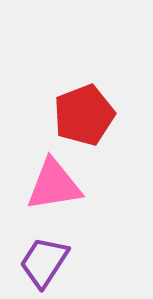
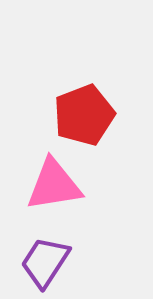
purple trapezoid: moved 1 px right
